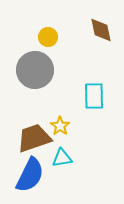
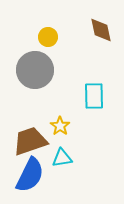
brown trapezoid: moved 4 px left, 3 px down
